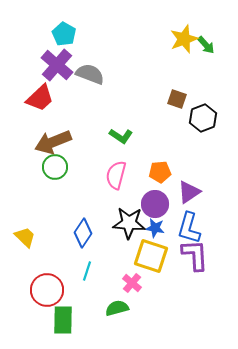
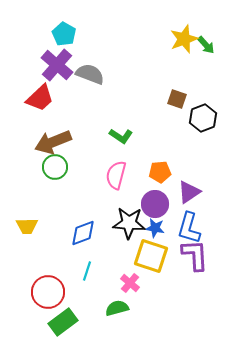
blue diamond: rotated 36 degrees clockwise
yellow trapezoid: moved 2 px right, 11 px up; rotated 135 degrees clockwise
pink cross: moved 2 px left
red circle: moved 1 px right, 2 px down
green rectangle: moved 2 px down; rotated 52 degrees clockwise
